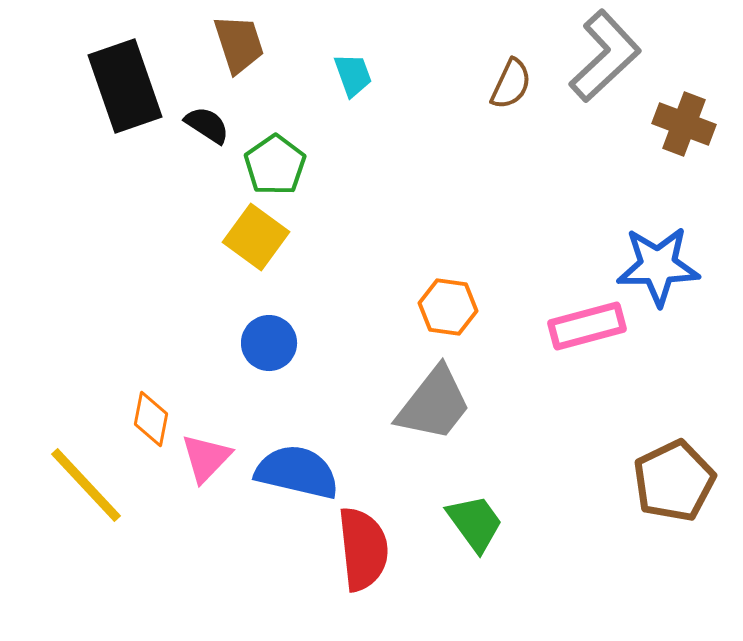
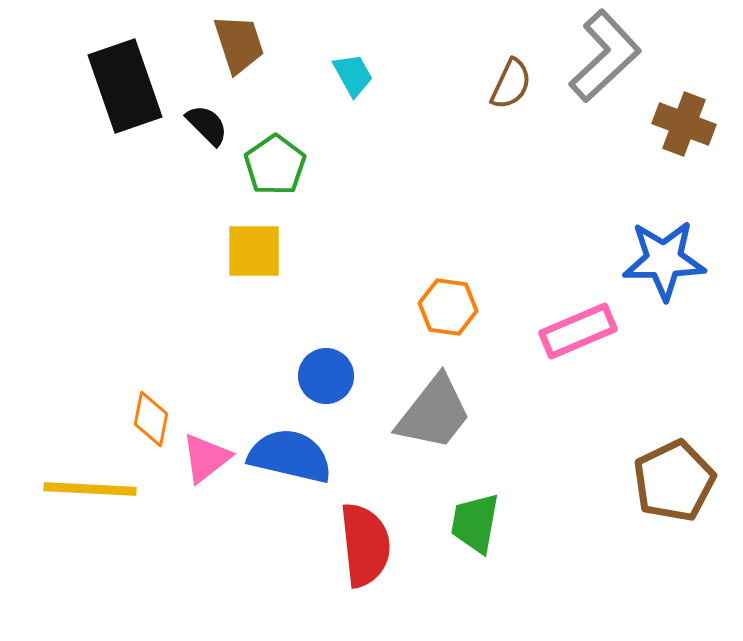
cyan trapezoid: rotated 9 degrees counterclockwise
black semicircle: rotated 12 degrees clockwise
yellow square: moved 2 px left, 14 px down; rotated 36 degrees counterclockwise
blue star: moved 6 px right, 6 px up
pink rectangle: moved 9 px left, 5 px down; rotated 8 degrees counterclockwise
blue circle: moved 57 px right, 33 px down
gray trapezoid: moved 9 px down
pink triangle: rotated 8 degrees clockwise
blue semicircle: moved 7 px left, 16 px up
yellow line: moved 4 px right, 4 px down; rotated 44 degrees counterclockwise
green trapezoid: rotated 134 degrees counterclockwise
red semicircle: moved 2 px right, 4 px up
